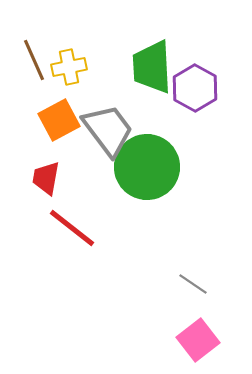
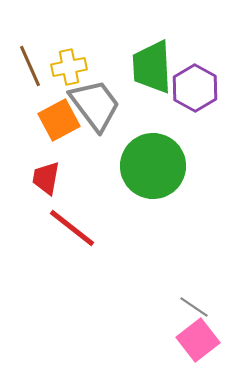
brown line: moved 4 px left, 6 px down
gray trapezoid: moved 13 px left, 25 px up
green circle: moved 6 px right, 1 px up
gray line: moved 1 px right, 23 px down
